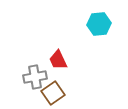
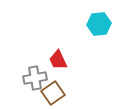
gray cross: moved 1 px down
